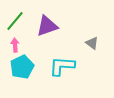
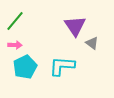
purple triangle: moved 28 px right; rotated 45 degrees counterclockwise
pink arrow: rotated 96 degrees clockwise
cyan pentagon: moved 3 px right
